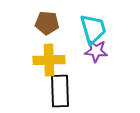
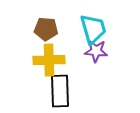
brown pentagon: moved 1 px left, 6 px down
